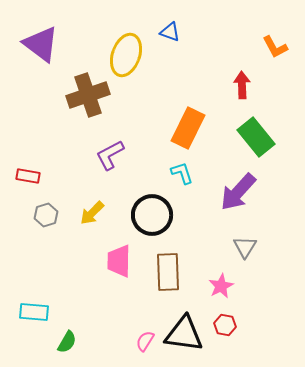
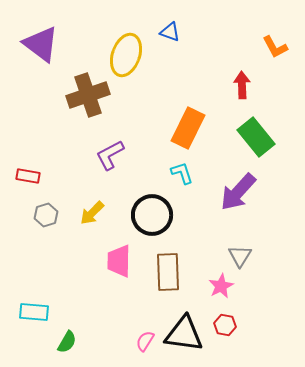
gray triangle: moved 5 px left, 9 px down
